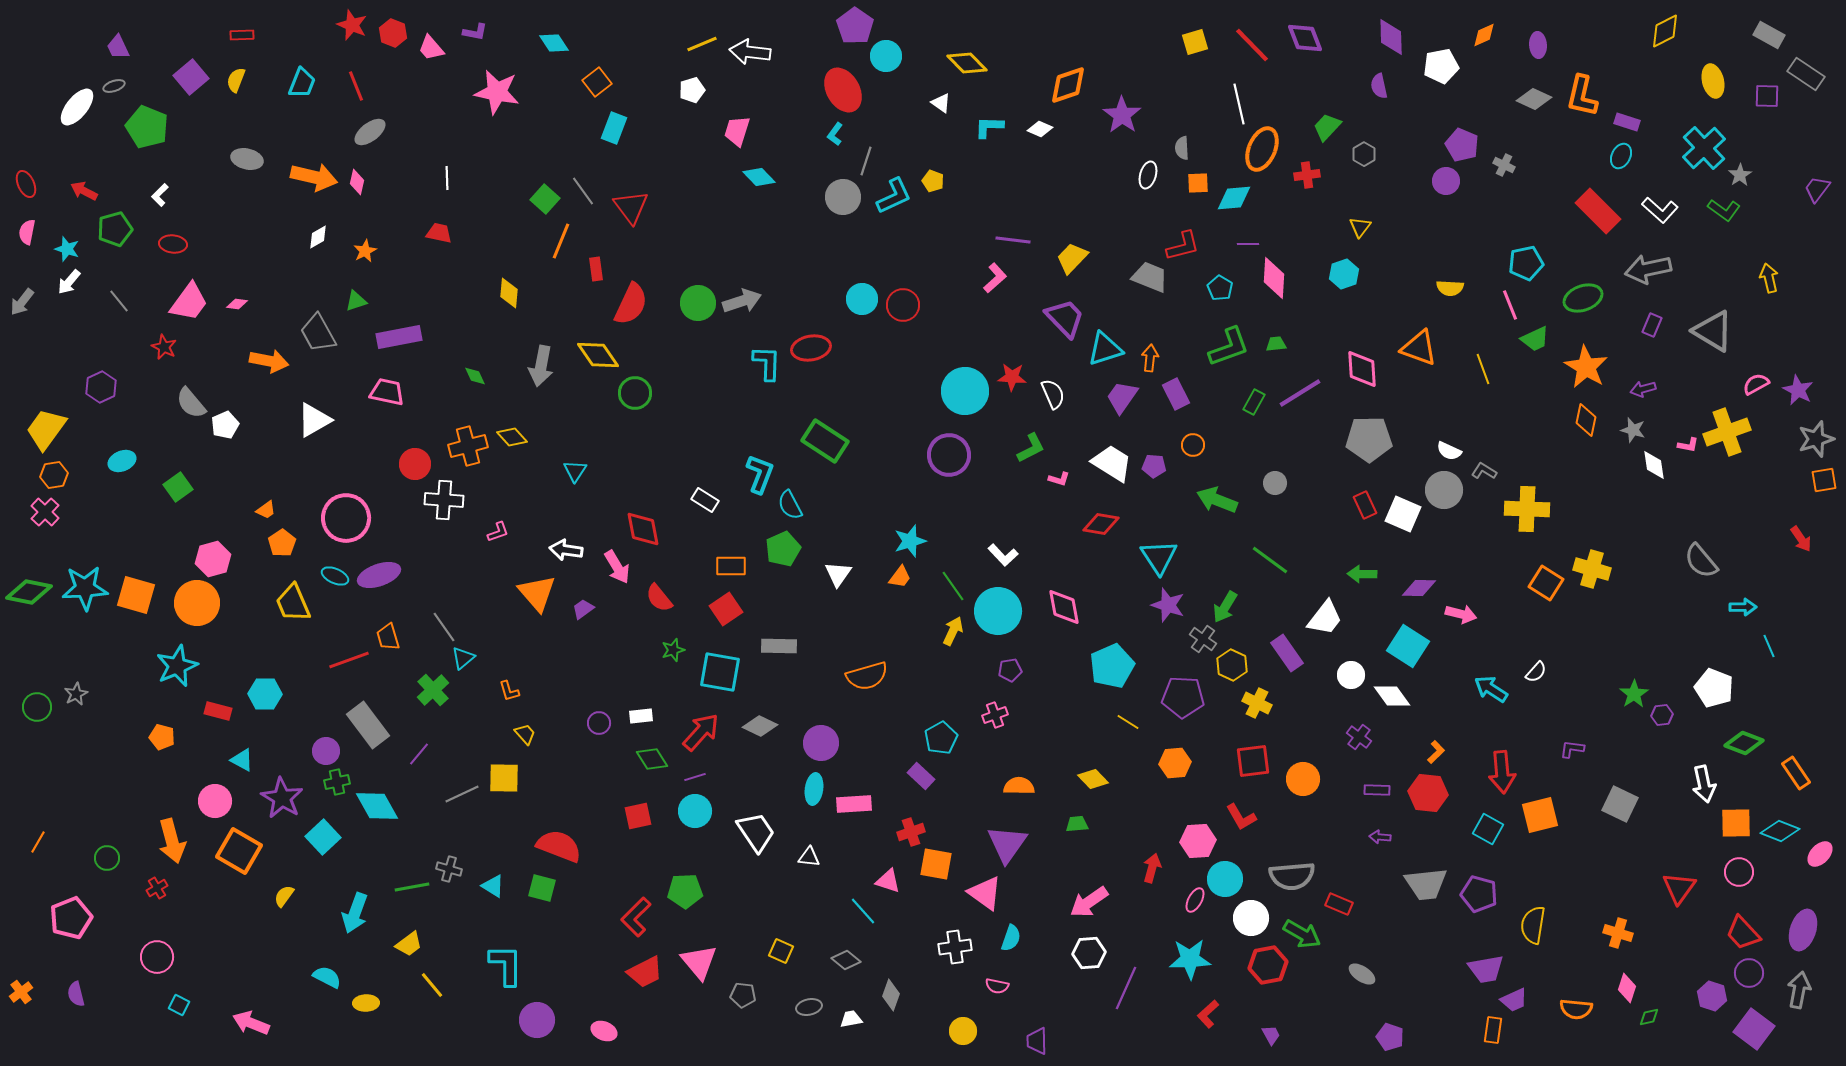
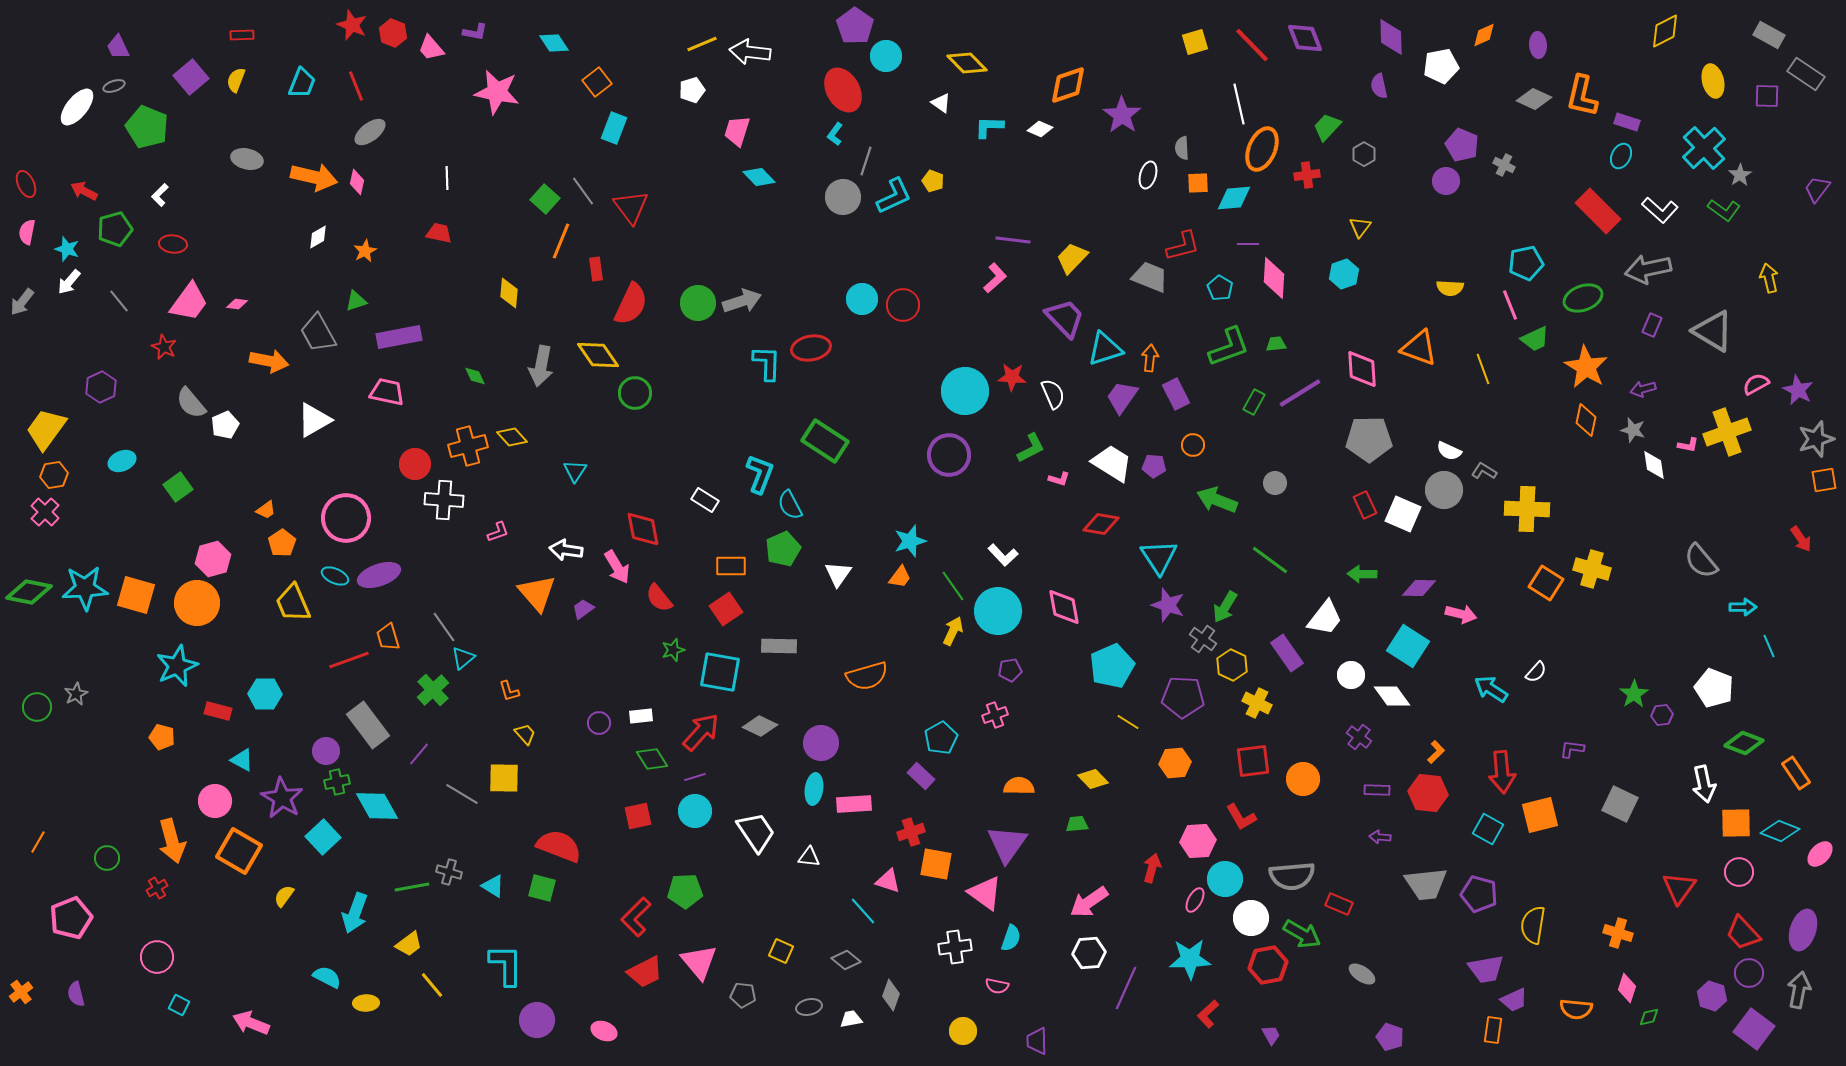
gray line at (462, 794): rotated 56 degrees clockwise
gray cross at (449, 869): moved 3 px down
